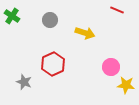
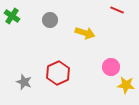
red hexagon: moved 5 px right, 9 px down
